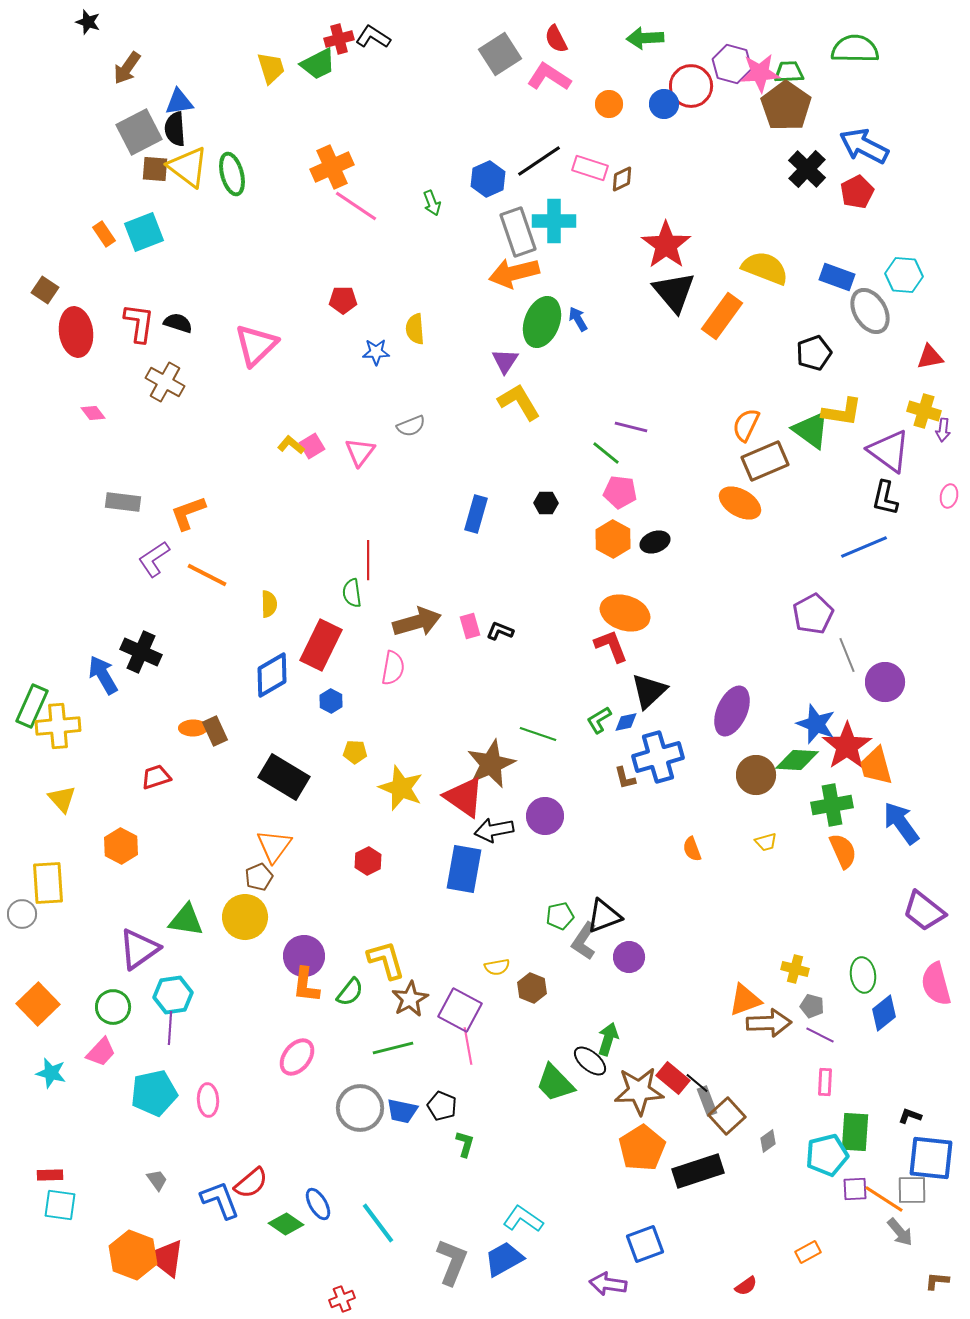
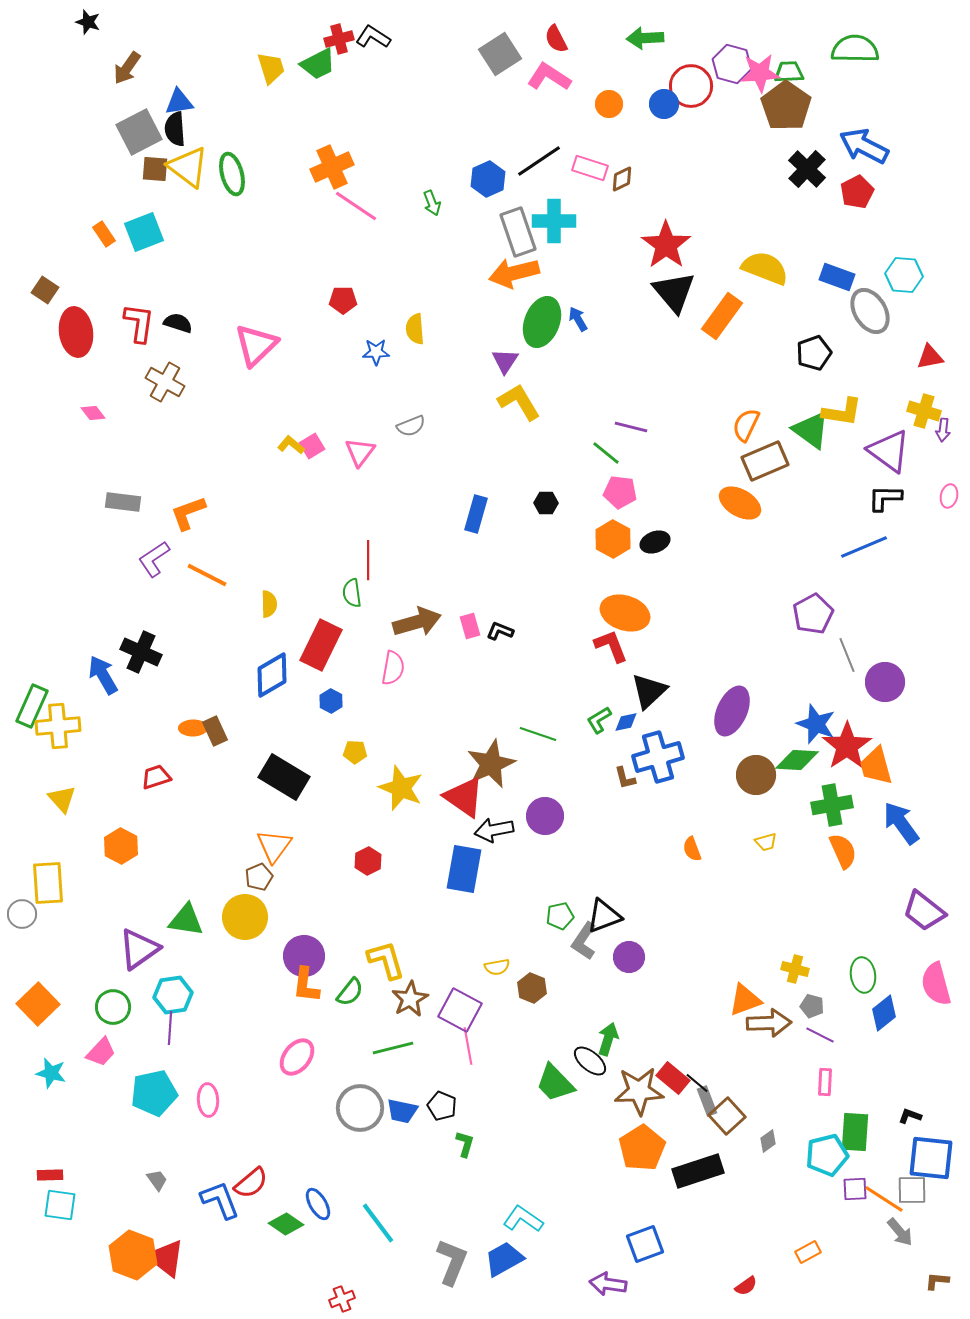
black L-shape at (885, 498): rotated 78 degrees clockwise
